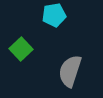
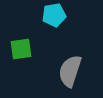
green square: rotated 35 degrees clockwise
